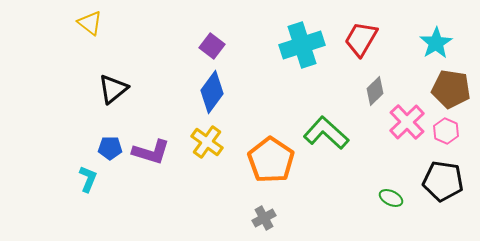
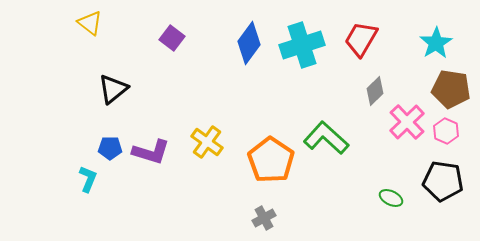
purple square: moved 40 px left, 8 px up
blue diamond: moved 37 px right, 49 px up
green L-shape: moved 5 px down
